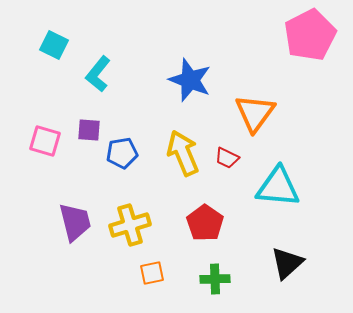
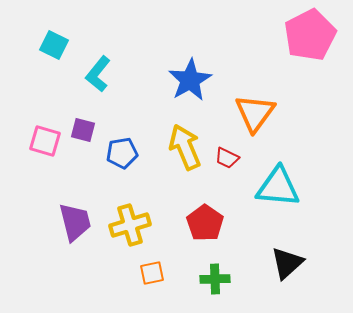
blue star: rotated 21 degrees clockwise
purple square: moved 6 px left; rotated 10 degrees clockwise
yellow arrow: moved 2 px right, 6 px up
